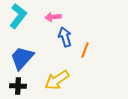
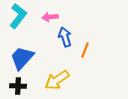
pink arrow: moved 3 px left
